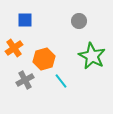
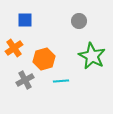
cyan line: rotated 56 degrees counterclockwise
